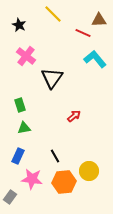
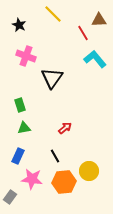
red line: rotated 35 degrees clockwise
pink cross: rotated 18 degrees counterclockwise
red arrow: moved 9 px left, 12 px down
